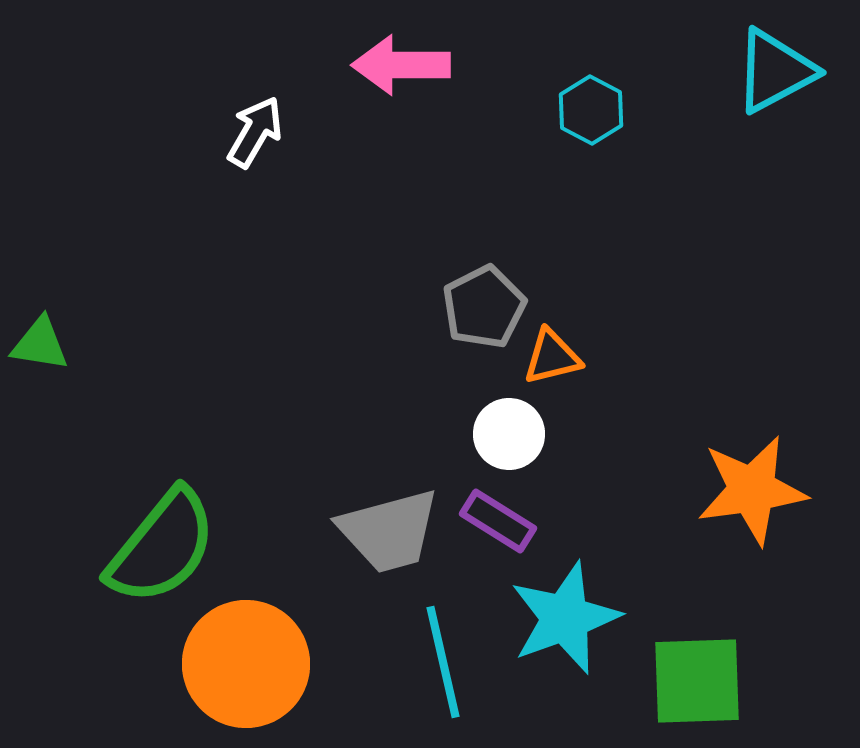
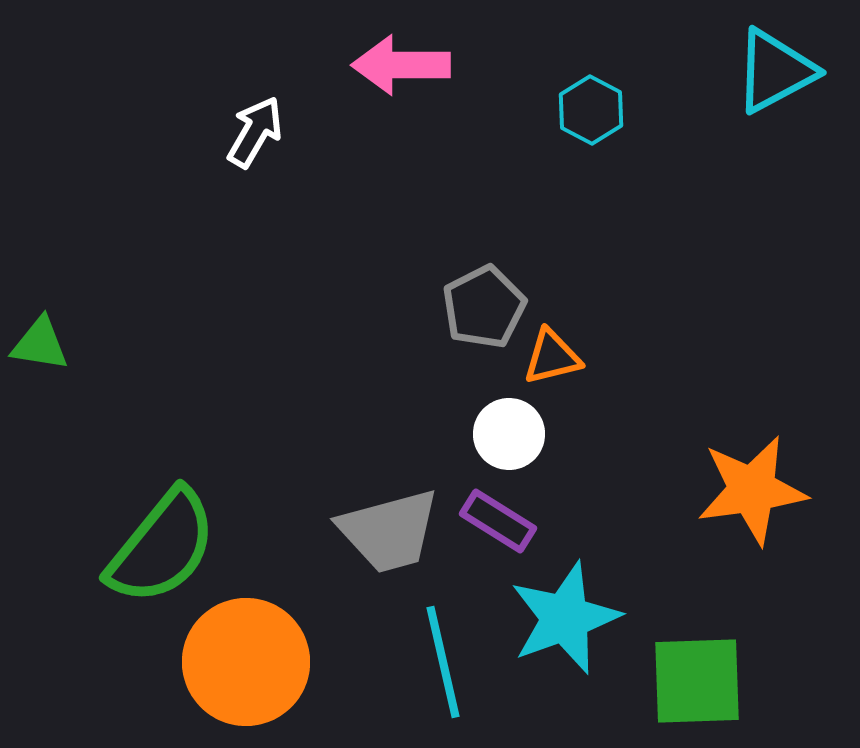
orange circle: moved 2 px up
